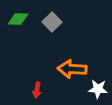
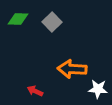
red arrow: moved 2 px left, 1 px down; rotated 105 degrees clockwise
